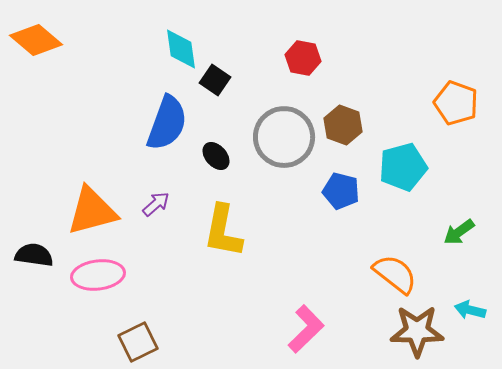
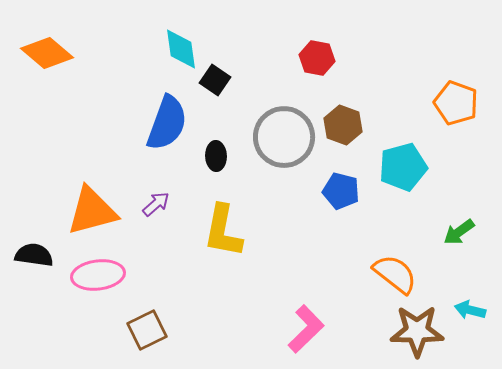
orange diamond: moved 11 px right, 13 px down
red hexagon: moved 14 px right
black ellipse: rotated 40 degrees clockwise
brown square: moved 9 px right, 12 px up
